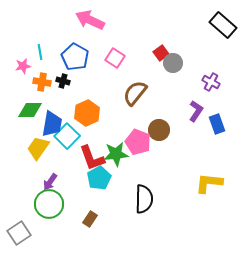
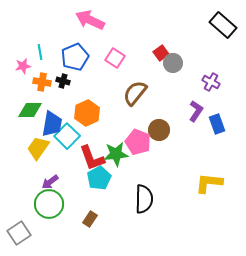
blue pentagon: rotated 20 degrees clockwise
purple arrow: rotated 18 degrees clockwise
